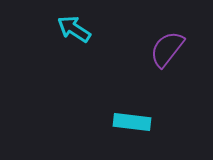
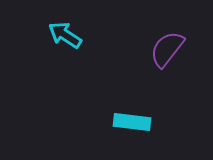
cyan arrow: moved 9 px left, 6 px down
